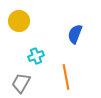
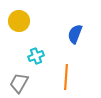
orange line: rotated 15 degrees clockwise
gray trapezoid: moved 2 px left
